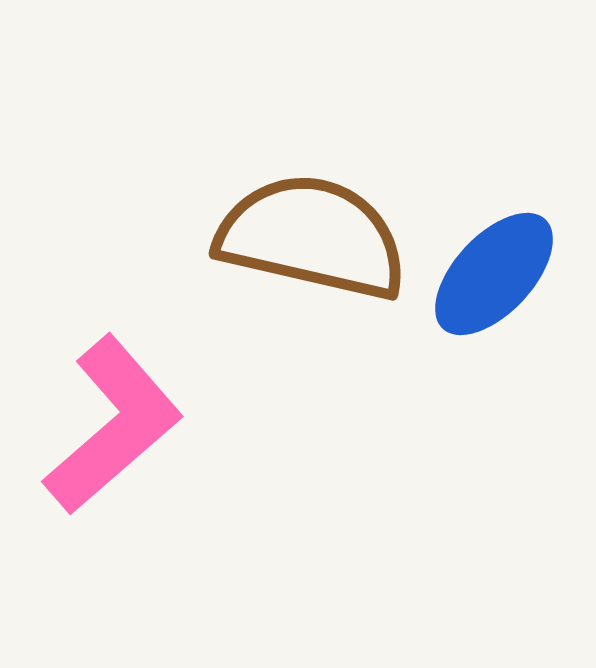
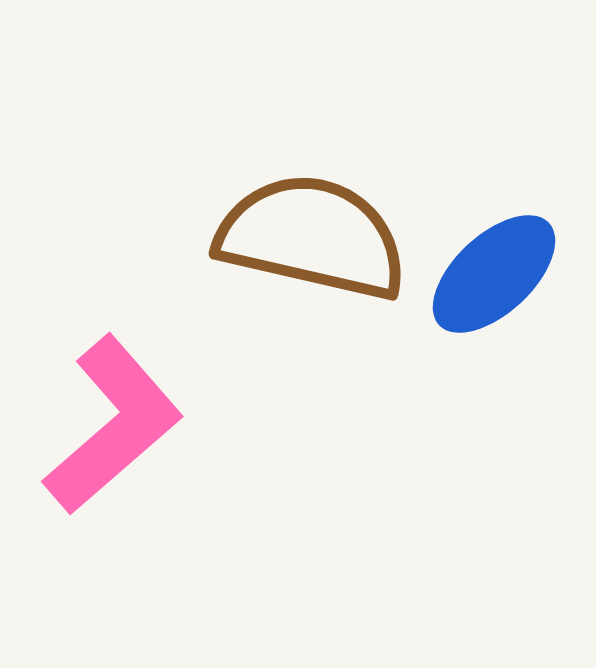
blue ellipse: rotated 4 degrees clockwise
